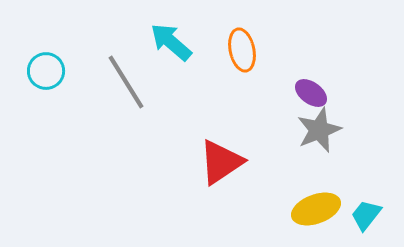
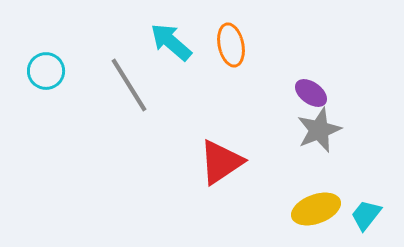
orange ellipse: moved 11 px left, 5 px up
gray line: moved 3 px right, 3 px down
